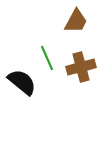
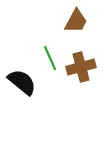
green line: moved 3 px right
